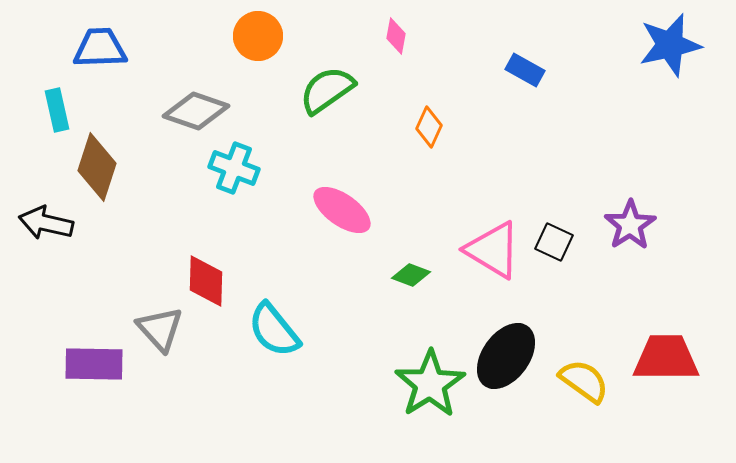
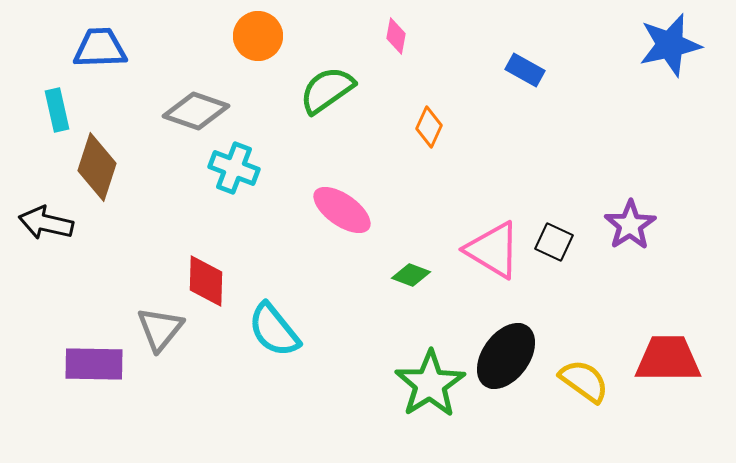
gray triangle: rotated 21 degrees clockwise
red trapezoid: moved 2 px right, 1 px down
